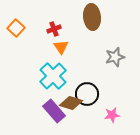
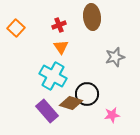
red cross: moved 5 px right, 4 px up
cyan cross: rotated 16 degrees counterclockwise
purple rectangle: moved 7 px left
